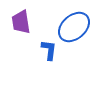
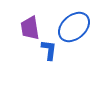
purple trapezoid: moved 9 px right, 6 px down
